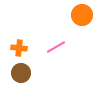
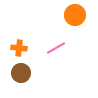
orange circle: moved 7 px left
pink line: moved 1 px down
